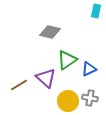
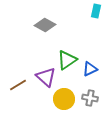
gray diamond: moved 5 px left, 7 px up; rotated 15 degrees clockwise
blue triangle: moved 1 px right
purple triangle: moved 1 px up
brown line: moved 1 px left
yellow circle: moved 4 px left, 2 px up
